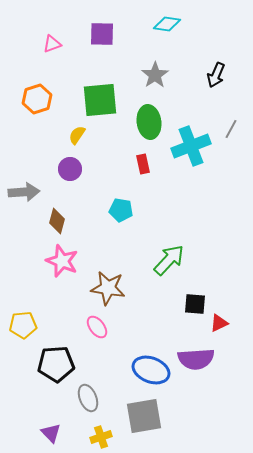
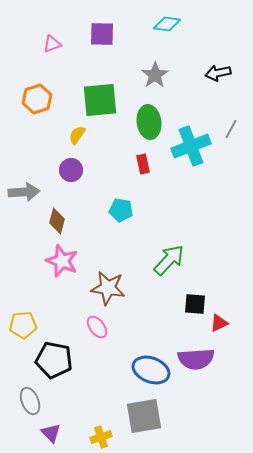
black arrow: moved 2 px right, 2 px up; rotated 55 degrees clockwise
purple circle: moved 1 px right, 1 px down
black pentagon: moved 2 px left, 4 px up; rotated 15 degrees clockwise
gray ellipse: moved 58 px left, 3 px down
